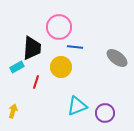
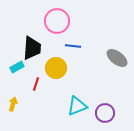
pink circle: moved 2 px left, 6 px up
blue line: moved 2 px left, 1 px up
yellow circle: moved 5 px left, 1 px down
red line: moved 2 px down
yellow arrow: moved 7 px up
